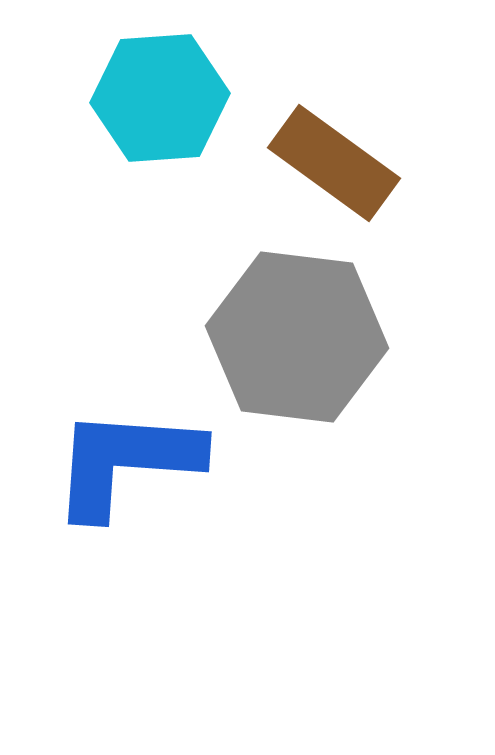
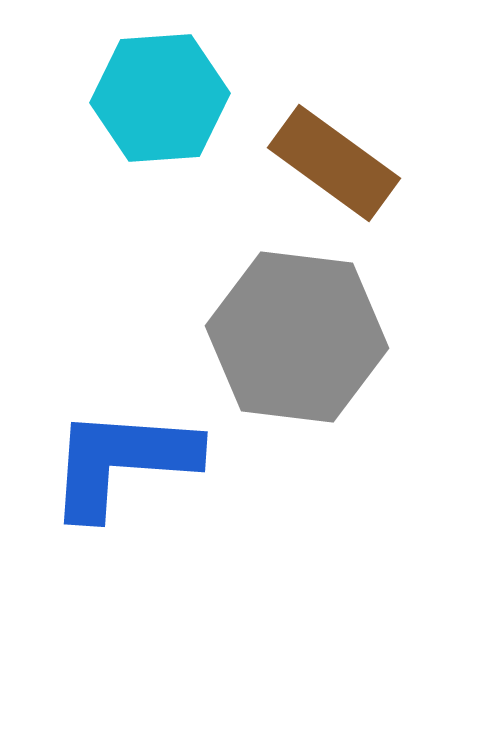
blue L-shape: moved 4 px left
